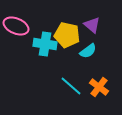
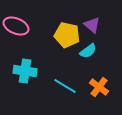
cyan cross: moved 20 px left, 27 px down
cyan line: moved 6 px left; rotated 10 degrees counterclockwise
